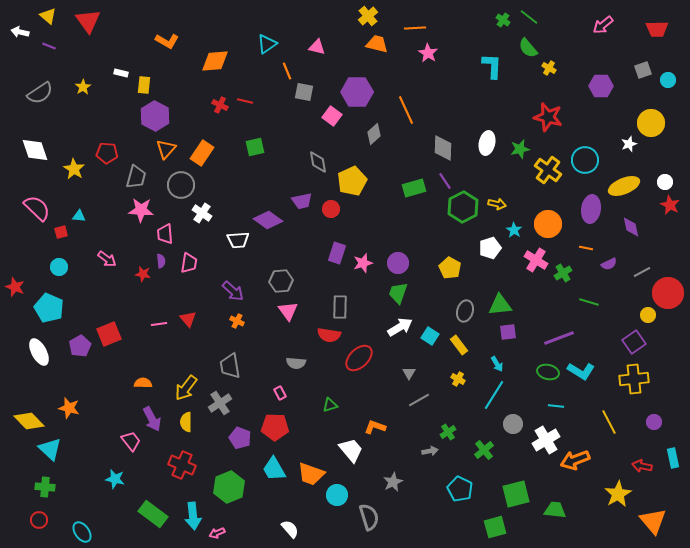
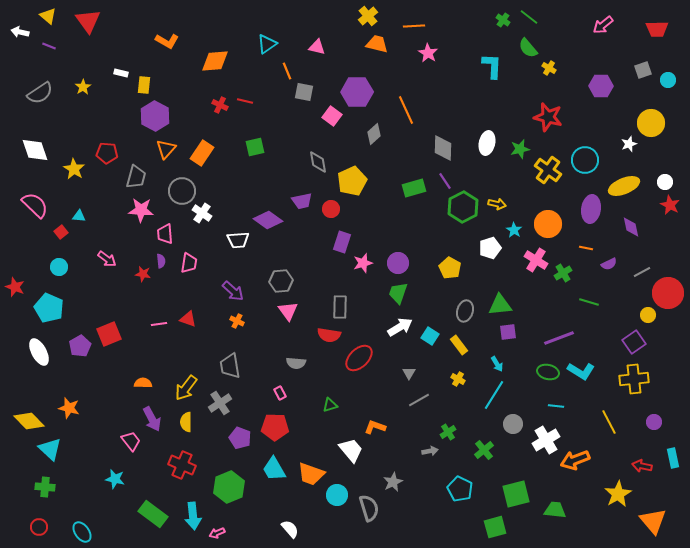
orange line at (415, 28): moved 1 px left, 2 px up
gray circle at (181, 185): moved 1 px right, 6 px down
pink semicircle at (37, 208): moved 2 px left, 3 px up
red square at (61, 232): rotated 24 degrees counterclockwise
purple rectangle at (337, 253): moved 5 px right, 11 px up
red triangle at (188, 319): rotated 30 degrees counterclockwise
gray semicircle at (369, 517): moved 9 px up
red circle at (39, 520): moved 7 px down
